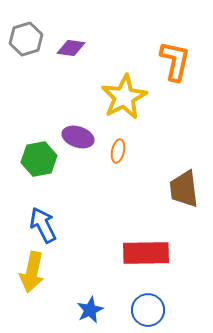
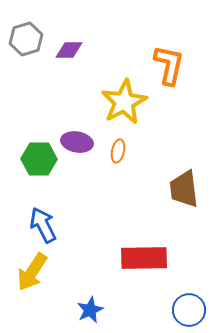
purple diamond: moved 2 px left, 2 px down; rotated 8 degrees counterclockwise
orange L-shape: moved 6 px left, 4 px down
yellow star: moved 5 px down
purple ellipse: moved 1 px left, 5 px down; rotated 8 degrees counterclockwise
green hexagon: rotated 12 degrees clockwise
red rectangle: moved 2 px left, 5 px down
yellow arrow: rotated 21 degrees clockwise
blue circle: moved 41 px right
